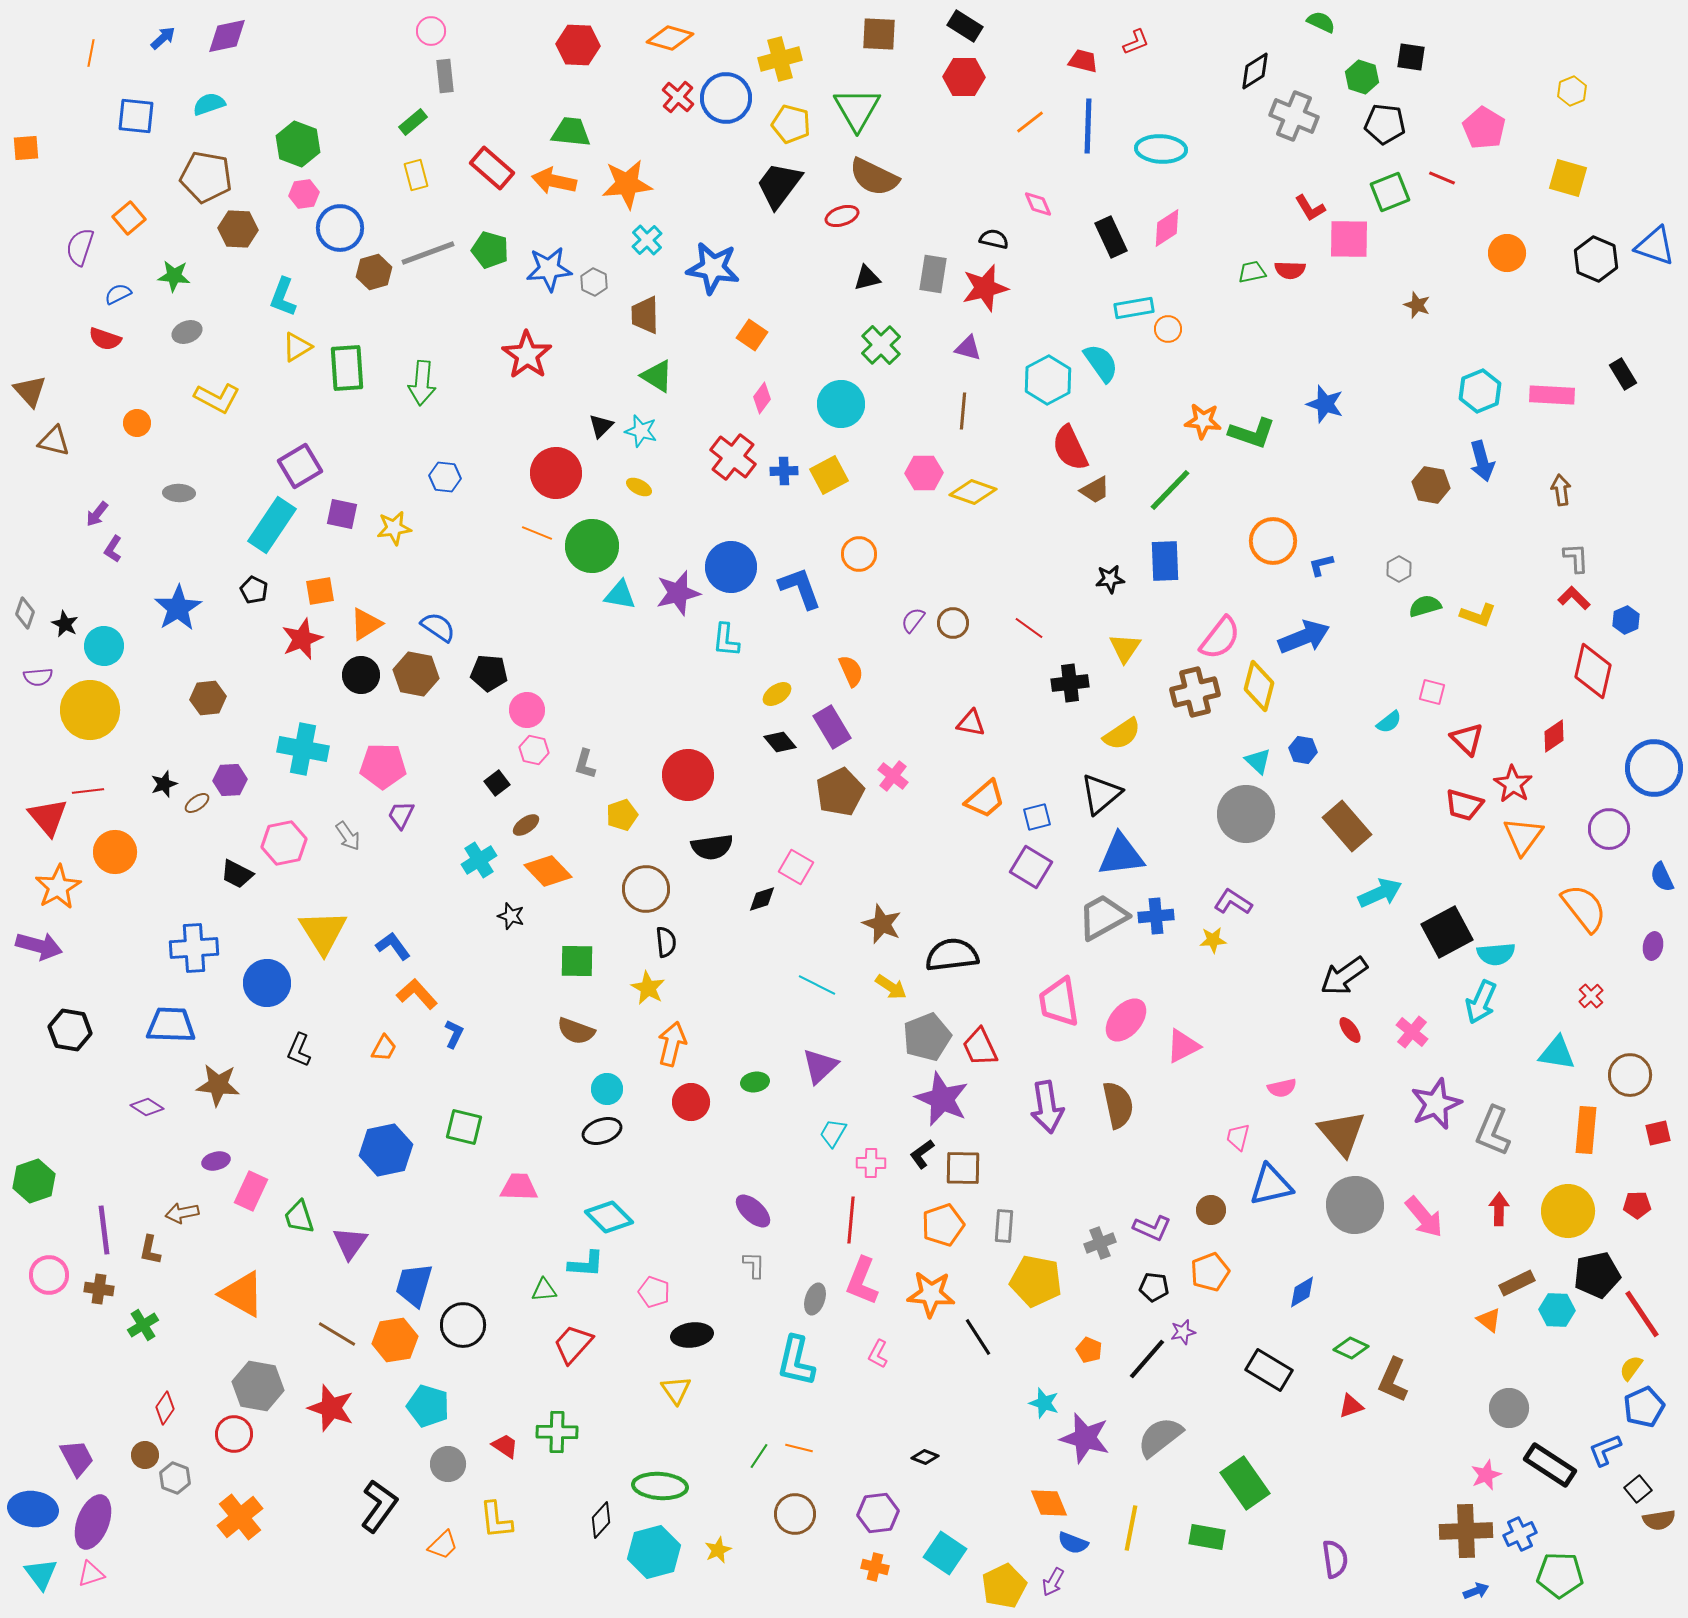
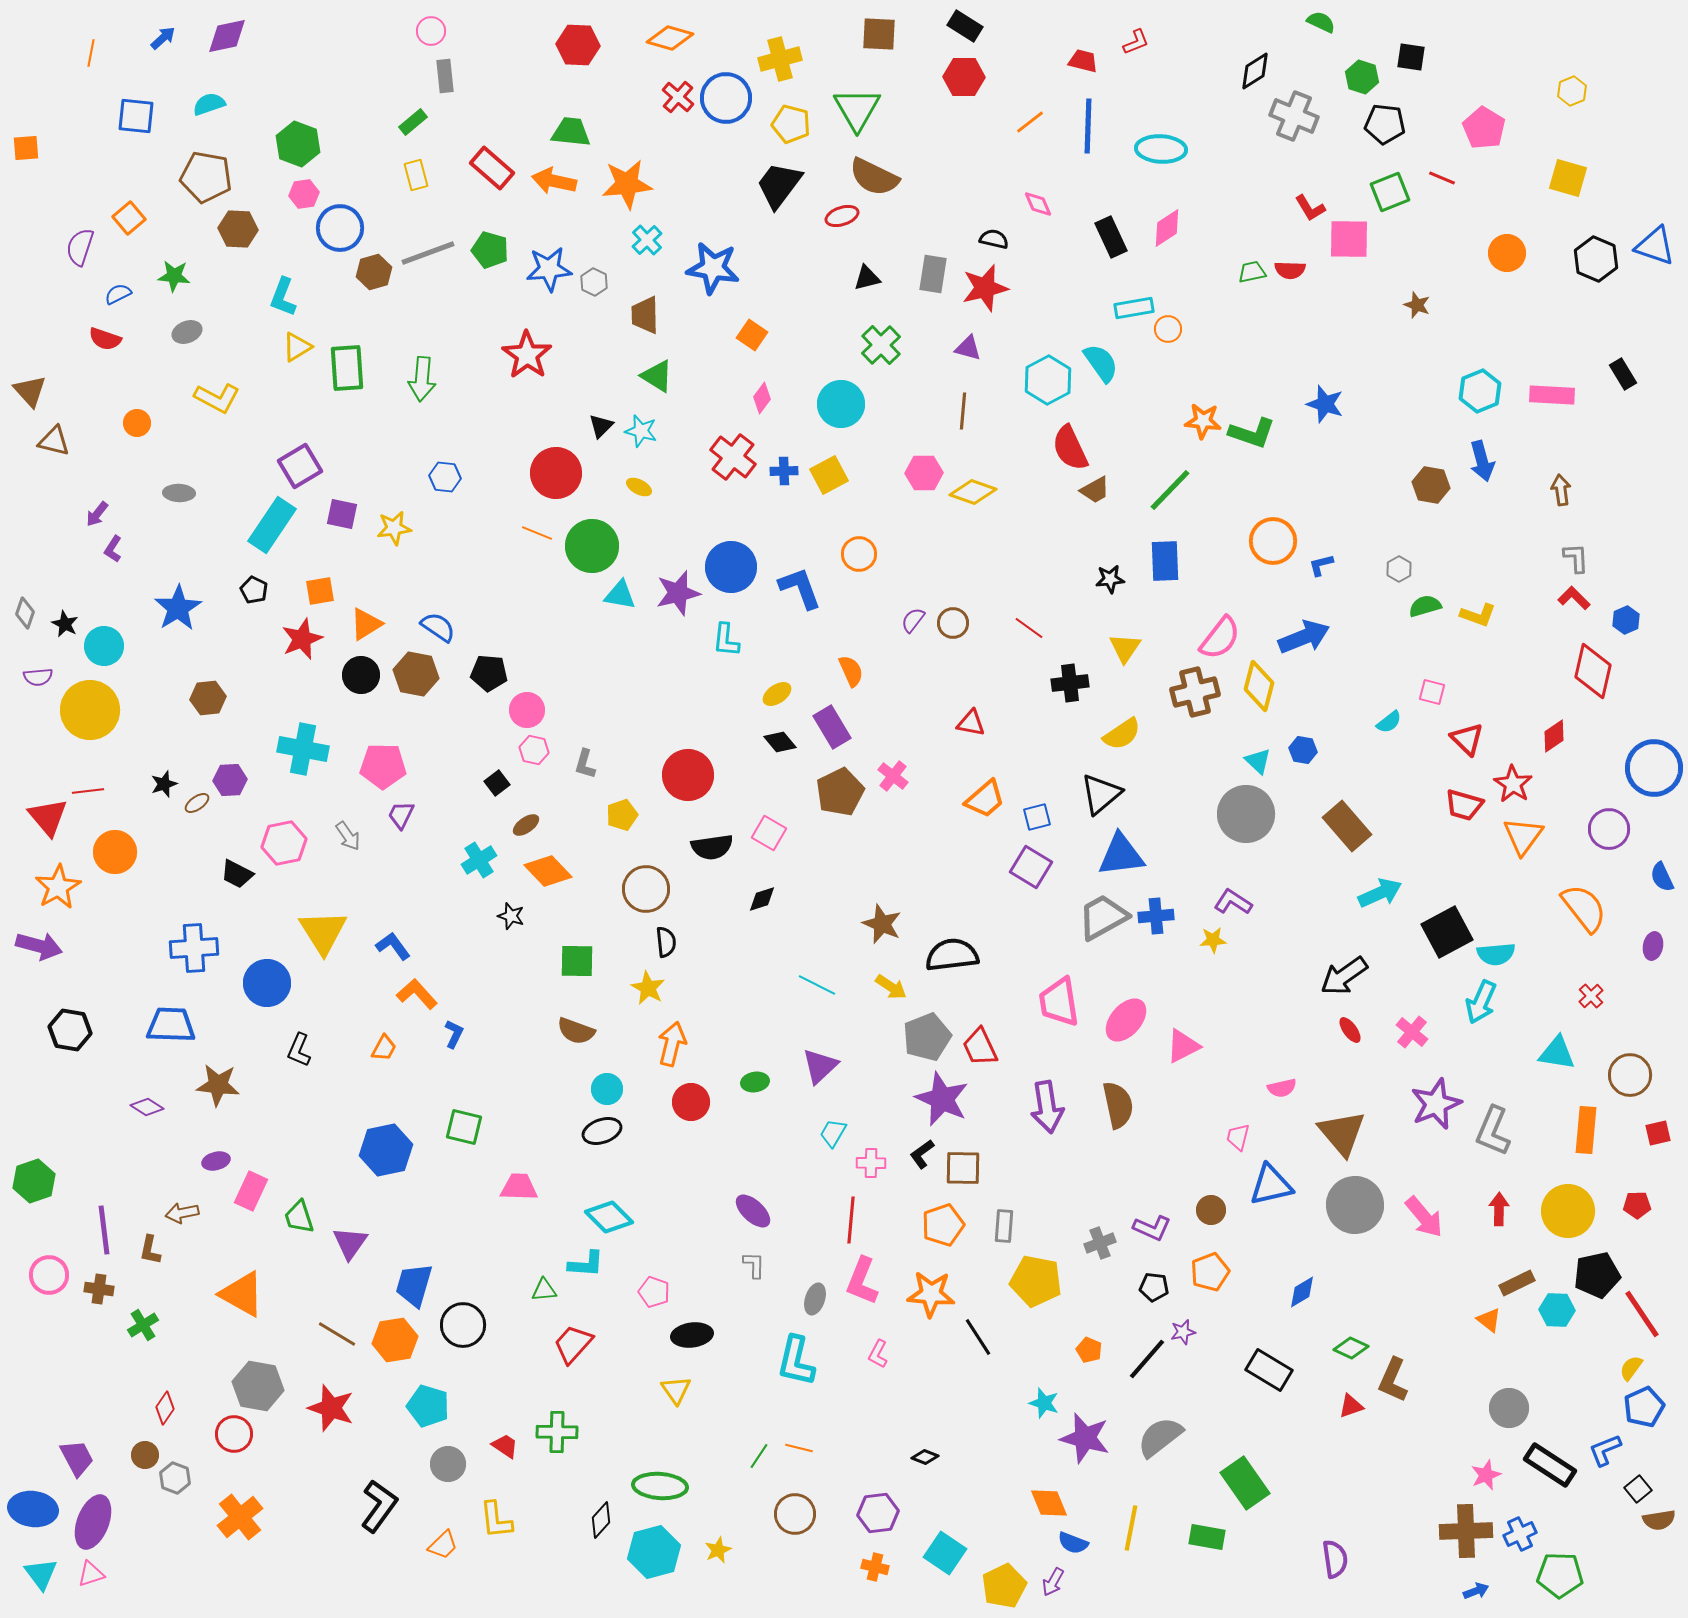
green arrow at (422, 383): moved 4 px up
pink square at (796, 867): moved 27 px left, 34 px up
